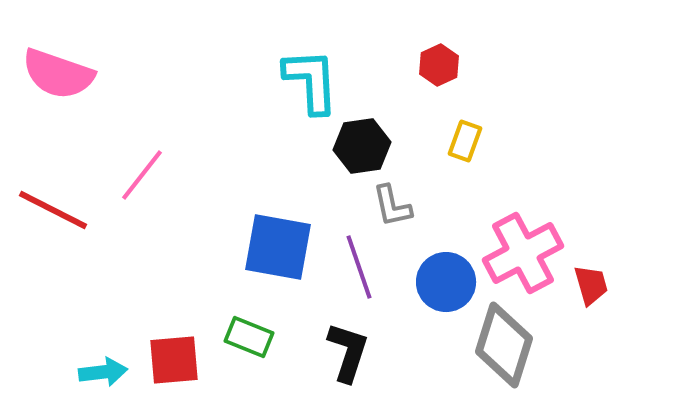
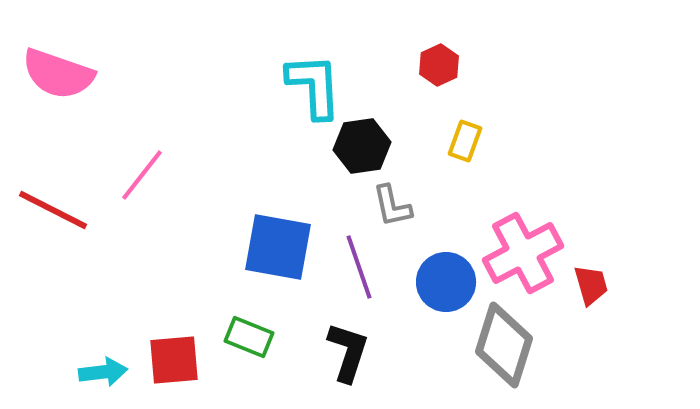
cyan L-shape: moved 3 px right, 5 px down
